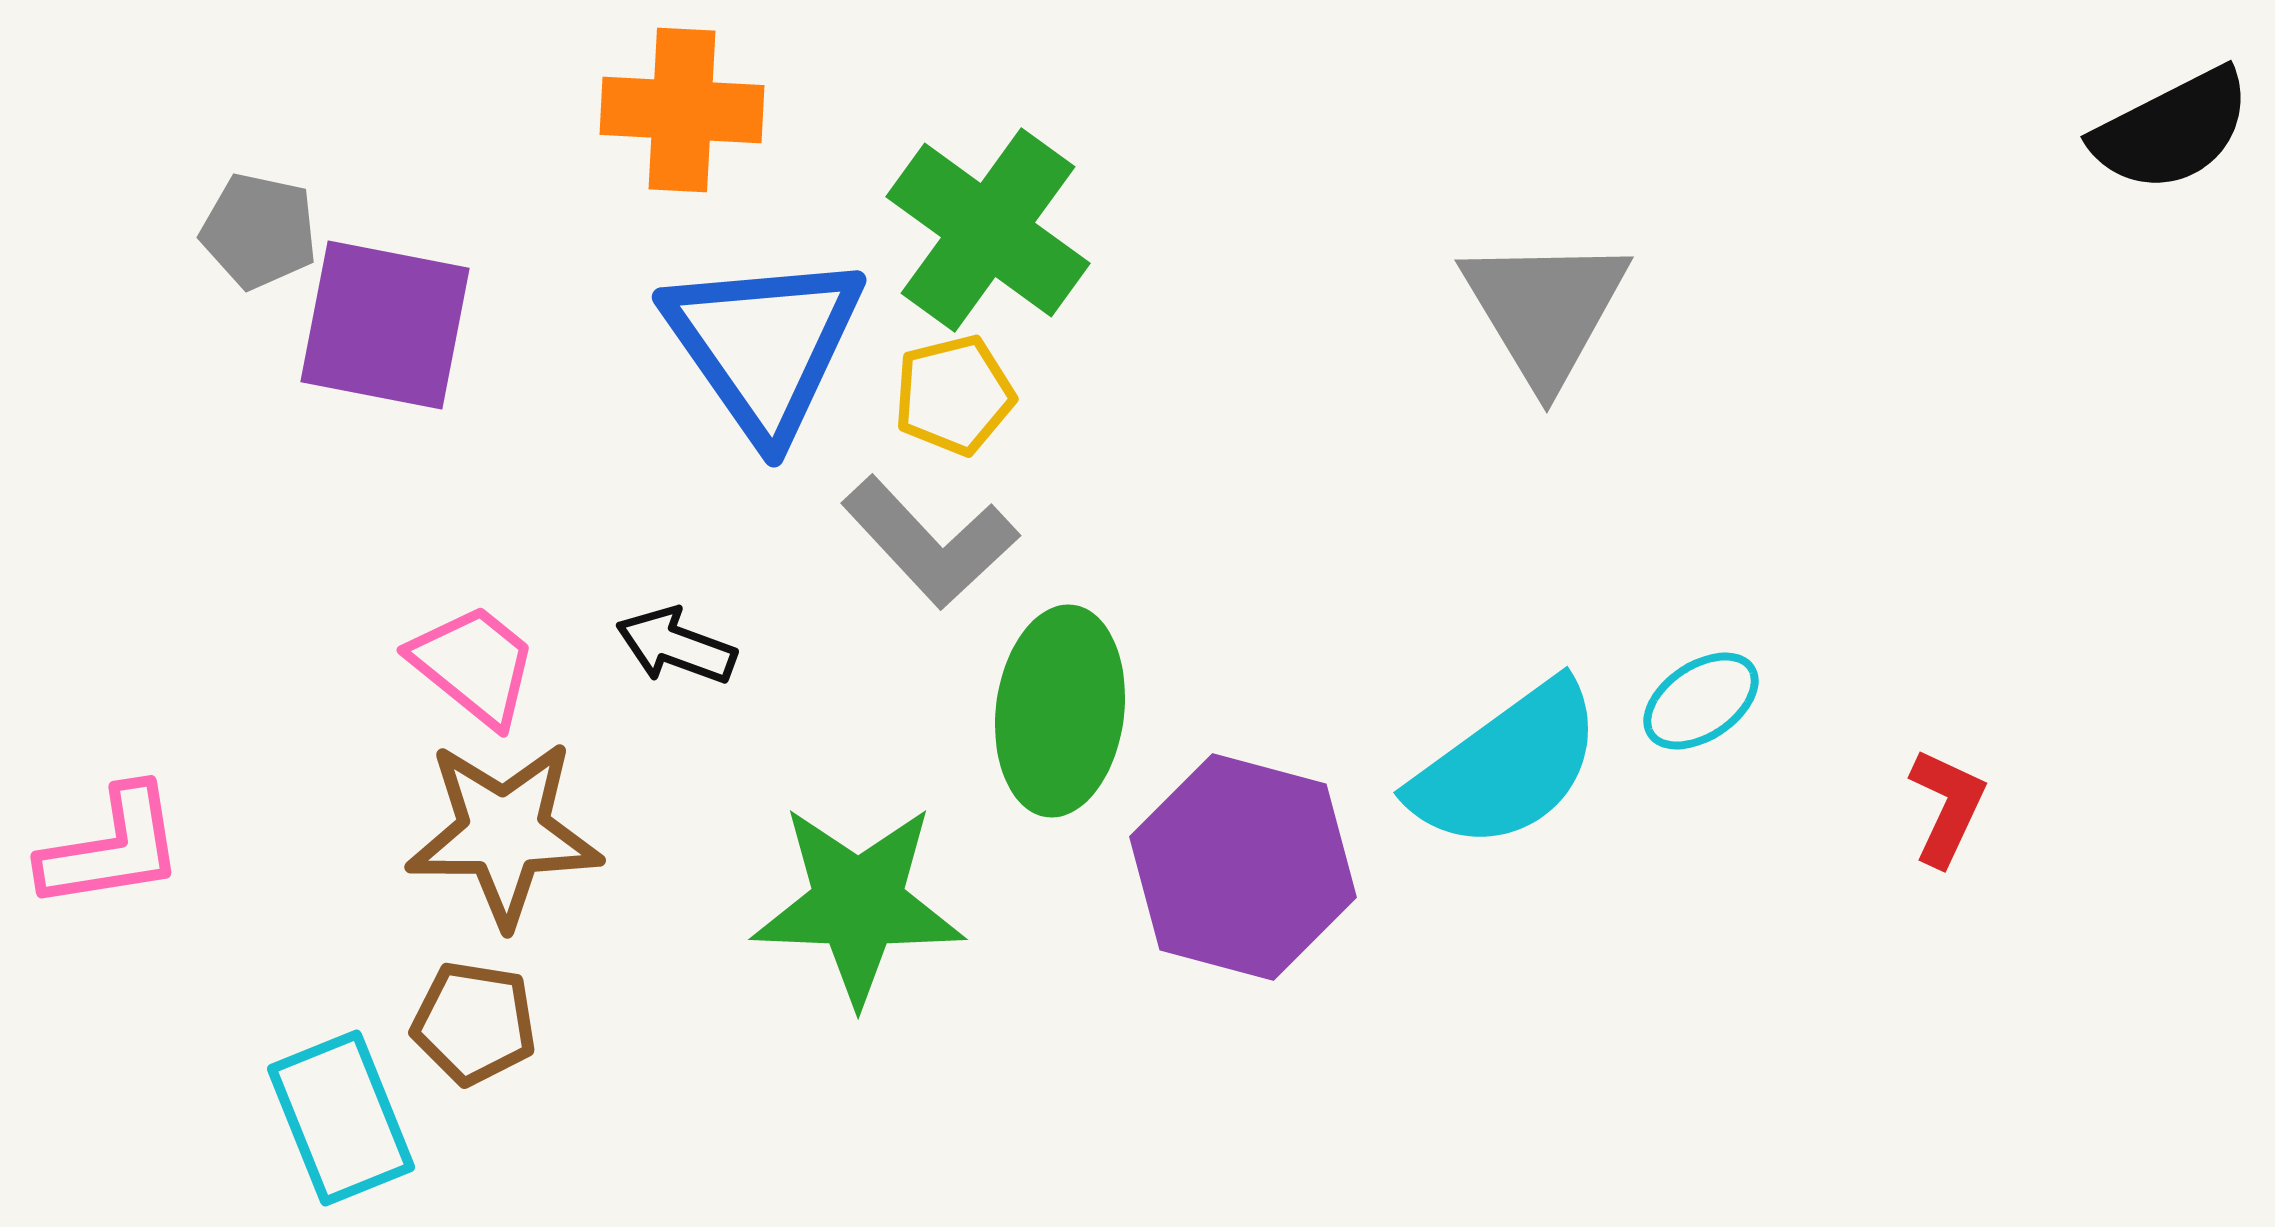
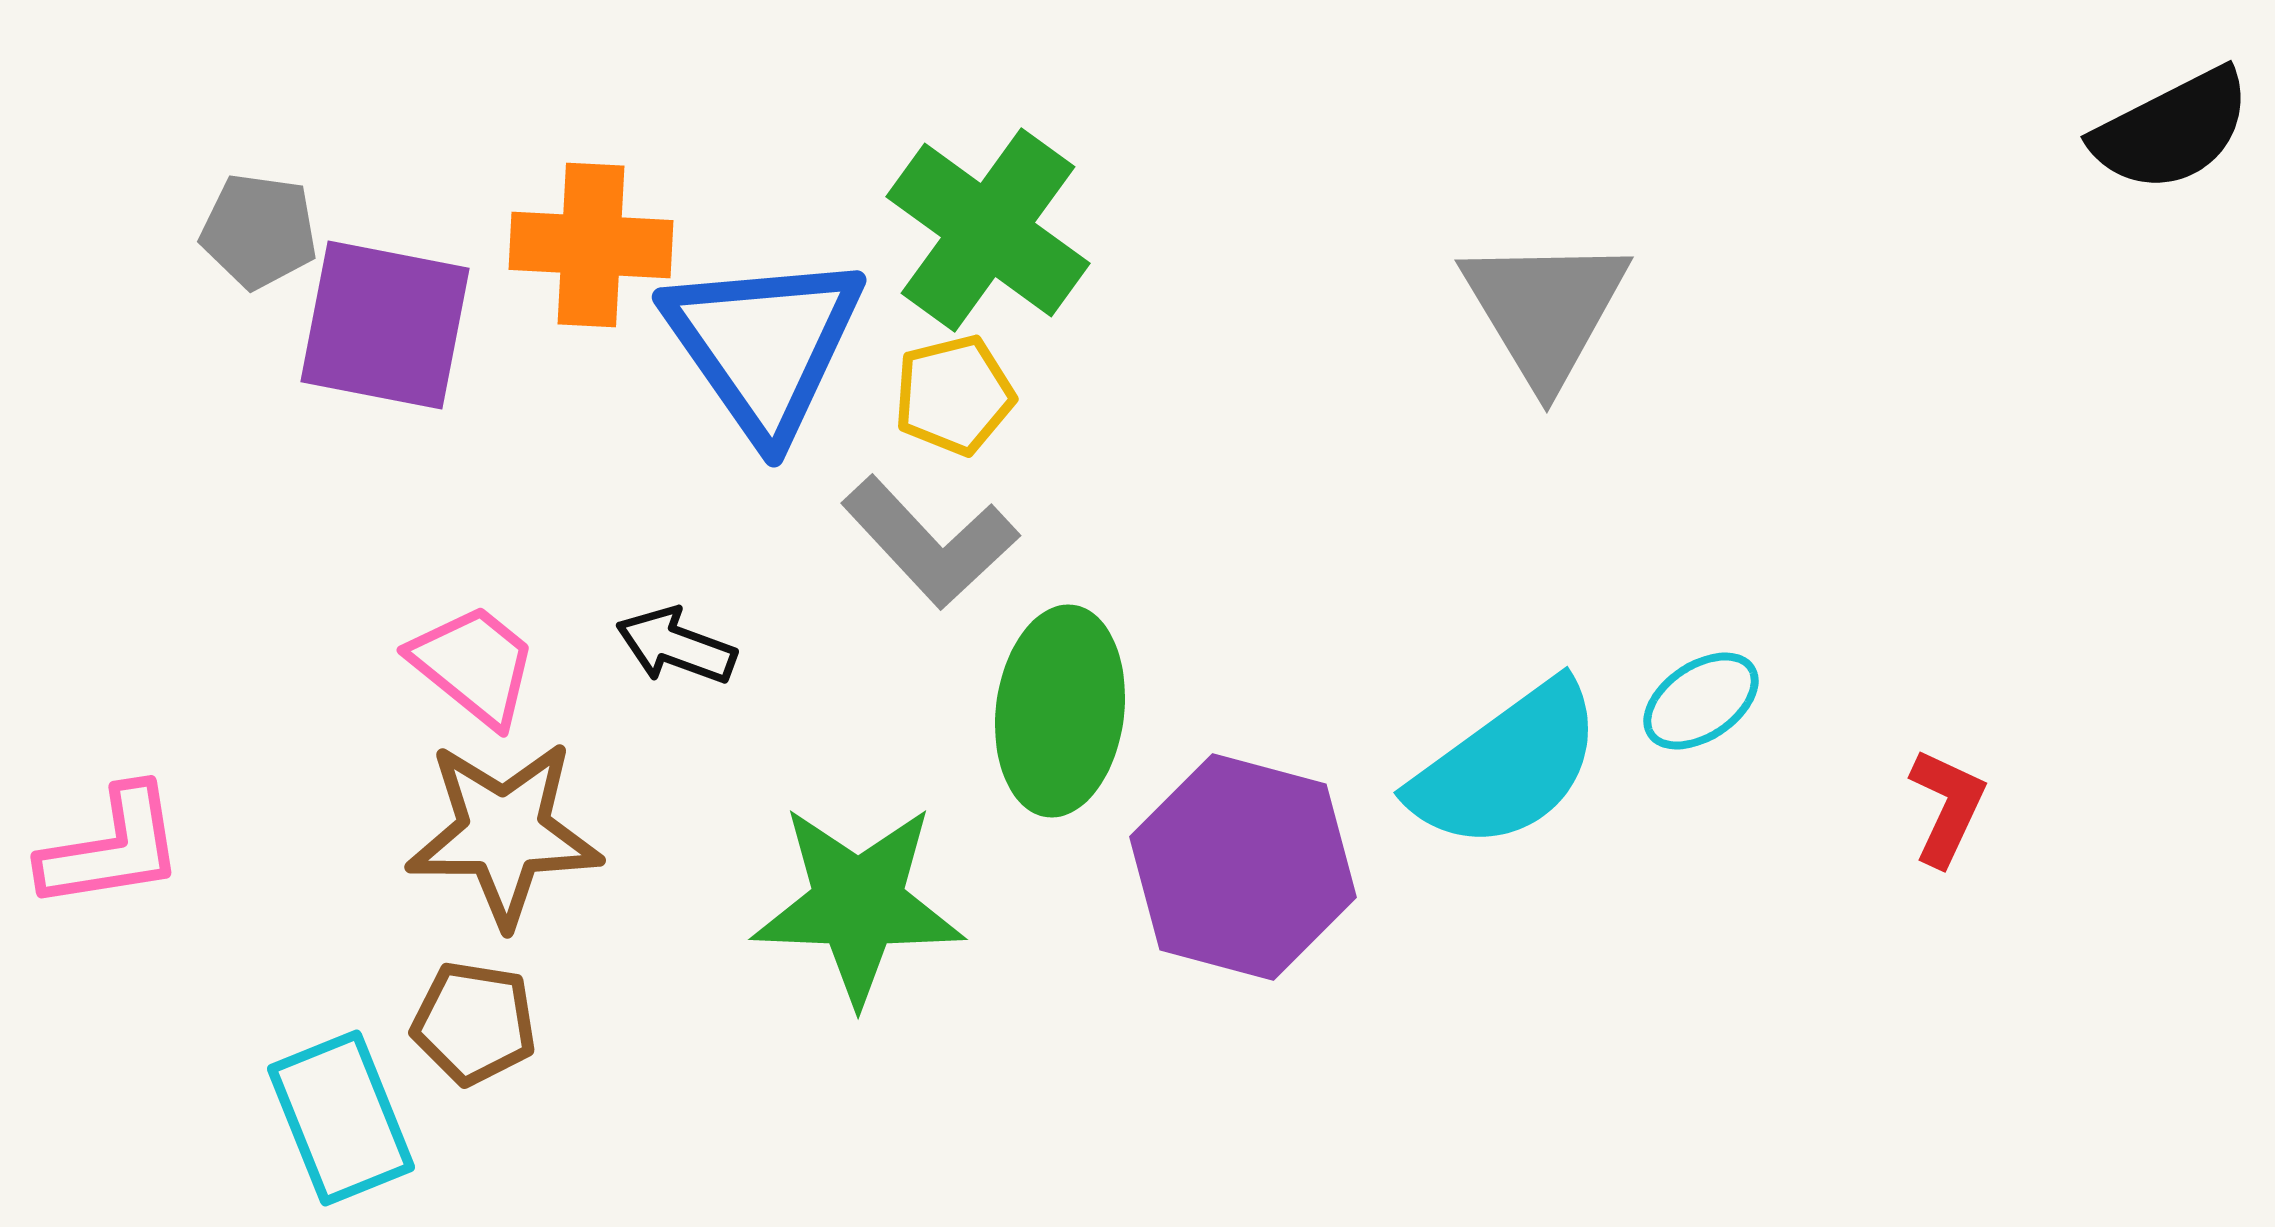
orange cross: moved 91 px left, 135 px down
gray pentagon: rotated 4 degrees counterclockwise
